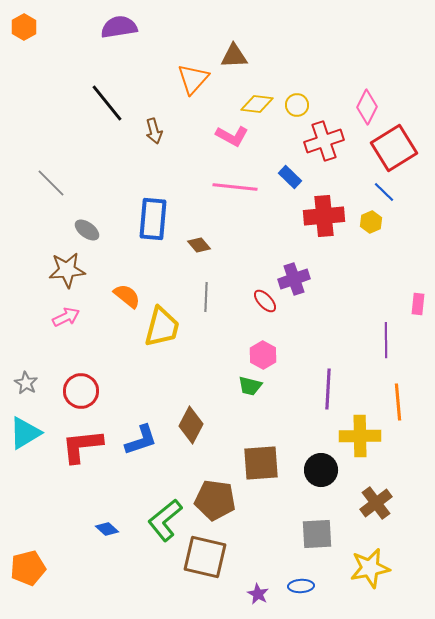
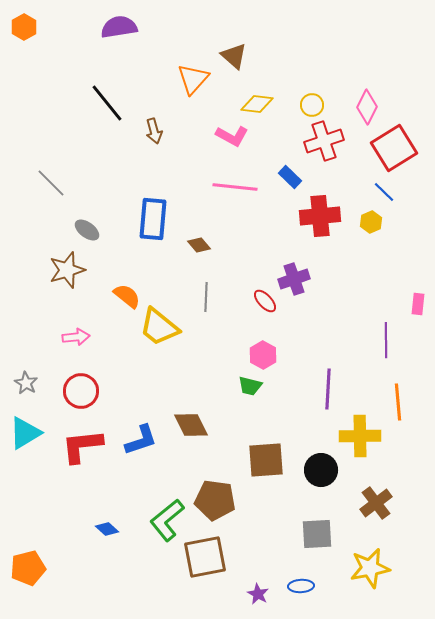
brown triangle at (234, 56): rotated 44 degrees clockwise
yellow circle at (297, 105): moved 15 px right
red cross at (324, 216): moved 4 px left
brown star at (67, 270): rotated 12 degrees counterclockwise
pink arrow at (66, 317): moved 10 px right, 20 px down; rotated 20 degrees clockwise
yellow trapezoid at (162, 327): moved 3 px left; rotated 114 degrees clockwise
brown diamond at (191, 425): rotated 54 degrees counterclockwise
brown square at (261, 463): moved 5 px right, 3 px up
green L-shape at (165, 520): moved 2 px right
brown square at (205, 557): rotated 24 degrees counterclockwise
